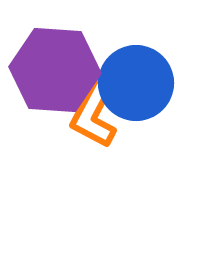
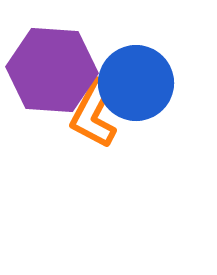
purple hexagon: moved 3 px left
